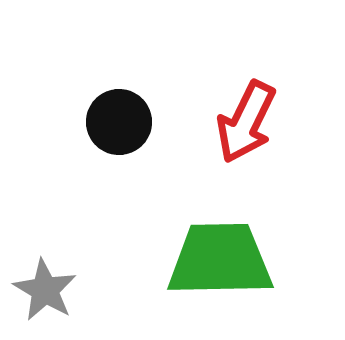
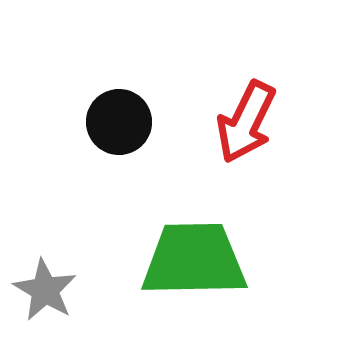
green trapezoid: moved 26 px left
